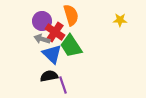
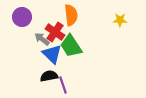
orange semicircle: rotated 10 degrees clockwise
purple circle: moved 20 px left, 4 px up
gray arrow: rotated 21 degrees clockwise
